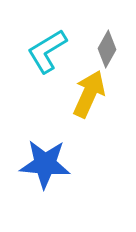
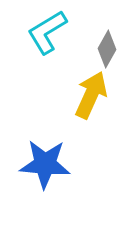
cyan L-shape: moved 19 px up
yellow arrow: moved 2 px right, 1 px down
